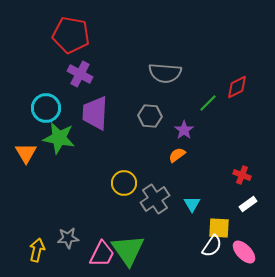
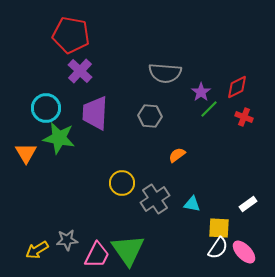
purple cross: moved 3 px up; rotated 15 degrees clockwise
green line: moved 1 px right, 6 px down
purple star: moved 17 px right, 38 px up
red cross: moved 2 px right, 58 px up
yellow circle: moved 2 px left
cyan triangle: rotated 48 degrees counterclockwise
gray star: moved 1 px left, 2 px down
white semicircle: moved 6 px right, 2 px down
yellow arrow: rotated 135 degrees counterclockwise
pink trapezoid: moved 5 px left, 1 px down
